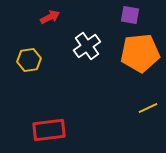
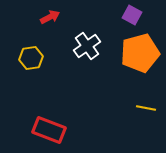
purple square: moved 2 px right; rotated 18 degrees clockwise
orange pentagon: rotated 9 degrees counterclockwise
yellow hexagon: moved 2 px right, 2 px up
yellow line: moved 2 px left; rotated 36 degrees clockwise
red rectangle: rotated 28 degrees clockwise
